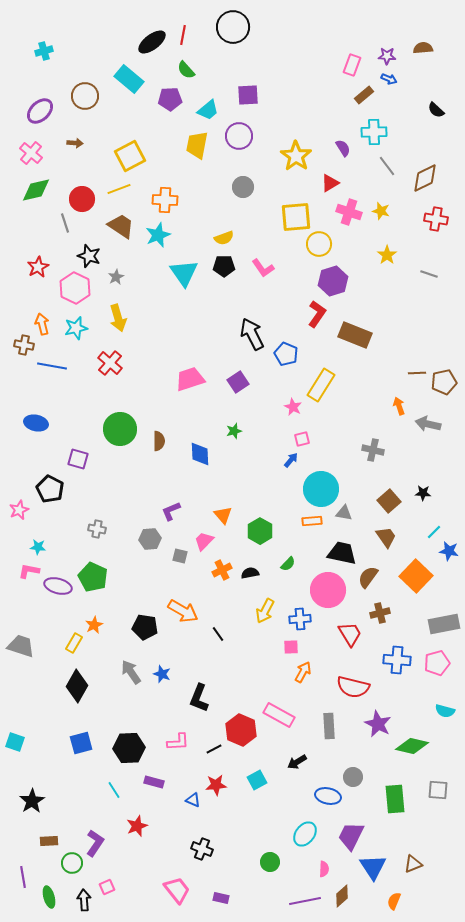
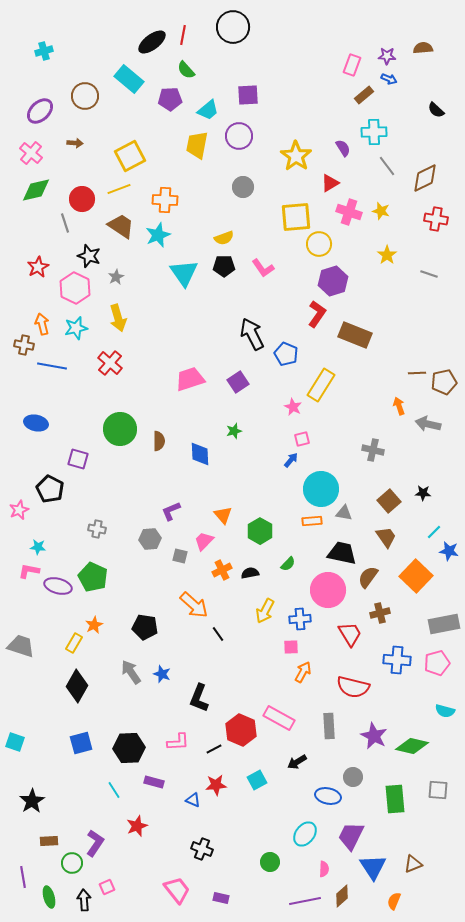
orange arrow at (183, 611): moved 11 px right, 6 px up; rotated 12 degrees clockwise
pink rectangle at (279, 715): moved 3 px down
purple star at (378, 724): moved 4 px left, 12 px down
